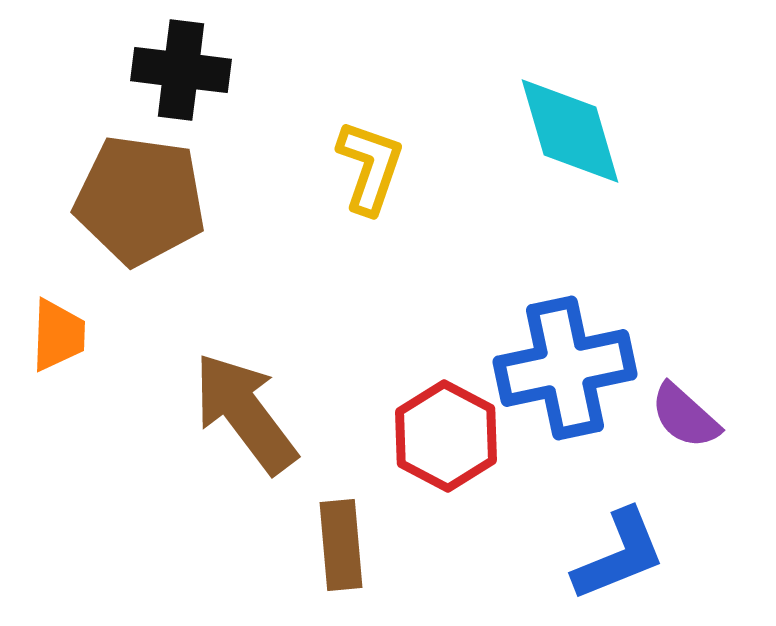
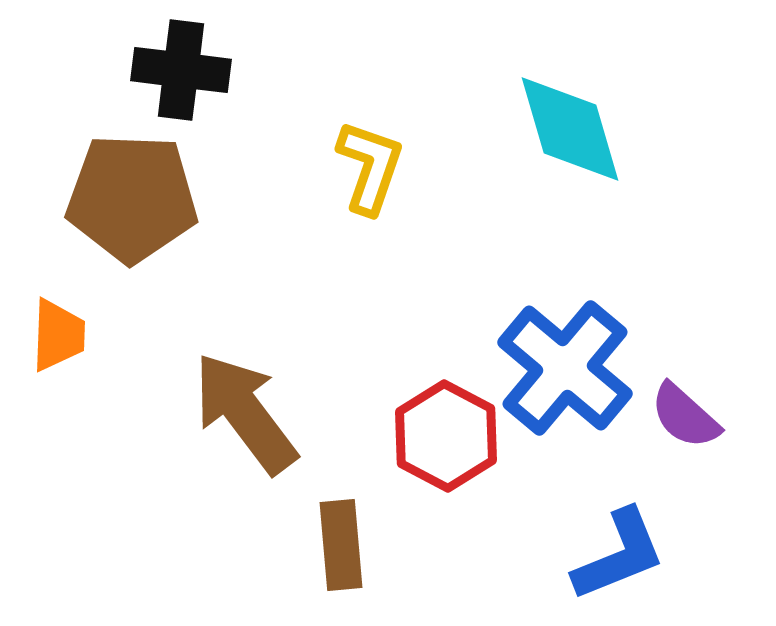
cyan diamond: moved 2 px up
brown pentagon: moved 8 px left, 2 px up; rotated 6 degrees counterclockwise
blue cross: rotated 38 degrees counterclockwise
